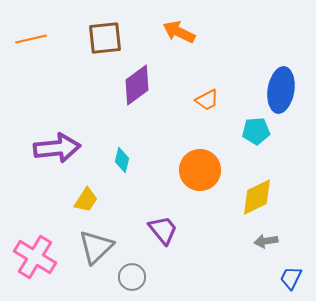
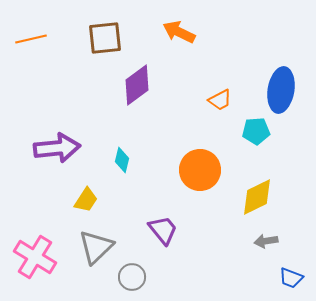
orange trapezoid: moved 13 px right
blue trapezoid: rotated 95 degrees counterclockwise
